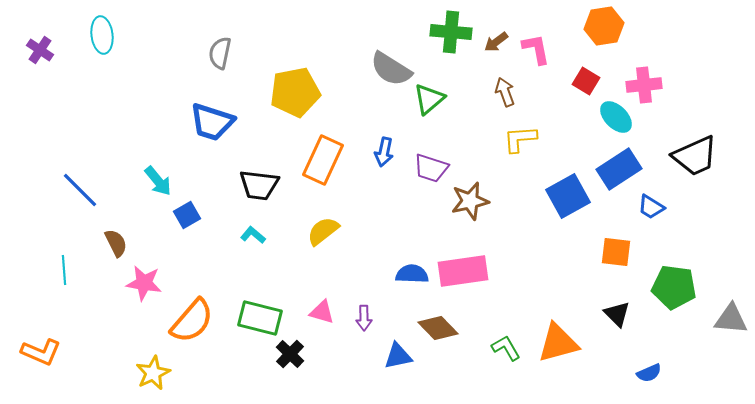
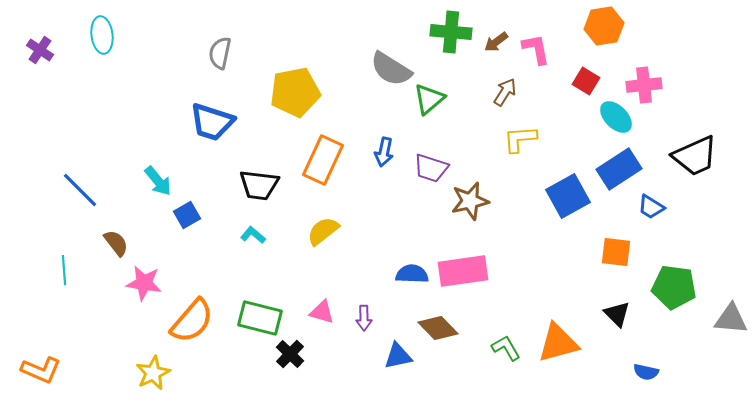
brown arrow at (505, 92): rotated 52 degrees clockwise
brown semicircle at (116, 243): rotated 12 degrees counterclockwise
orange L-shape at (41, 352): moved 18 px down
blue semicircle at (649, 373): moved 3 px left, 1 px up; rotated 35 degrees clockwise
